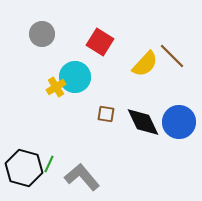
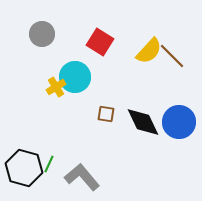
yellow semicircle: moved 4 px right, 13 px up
